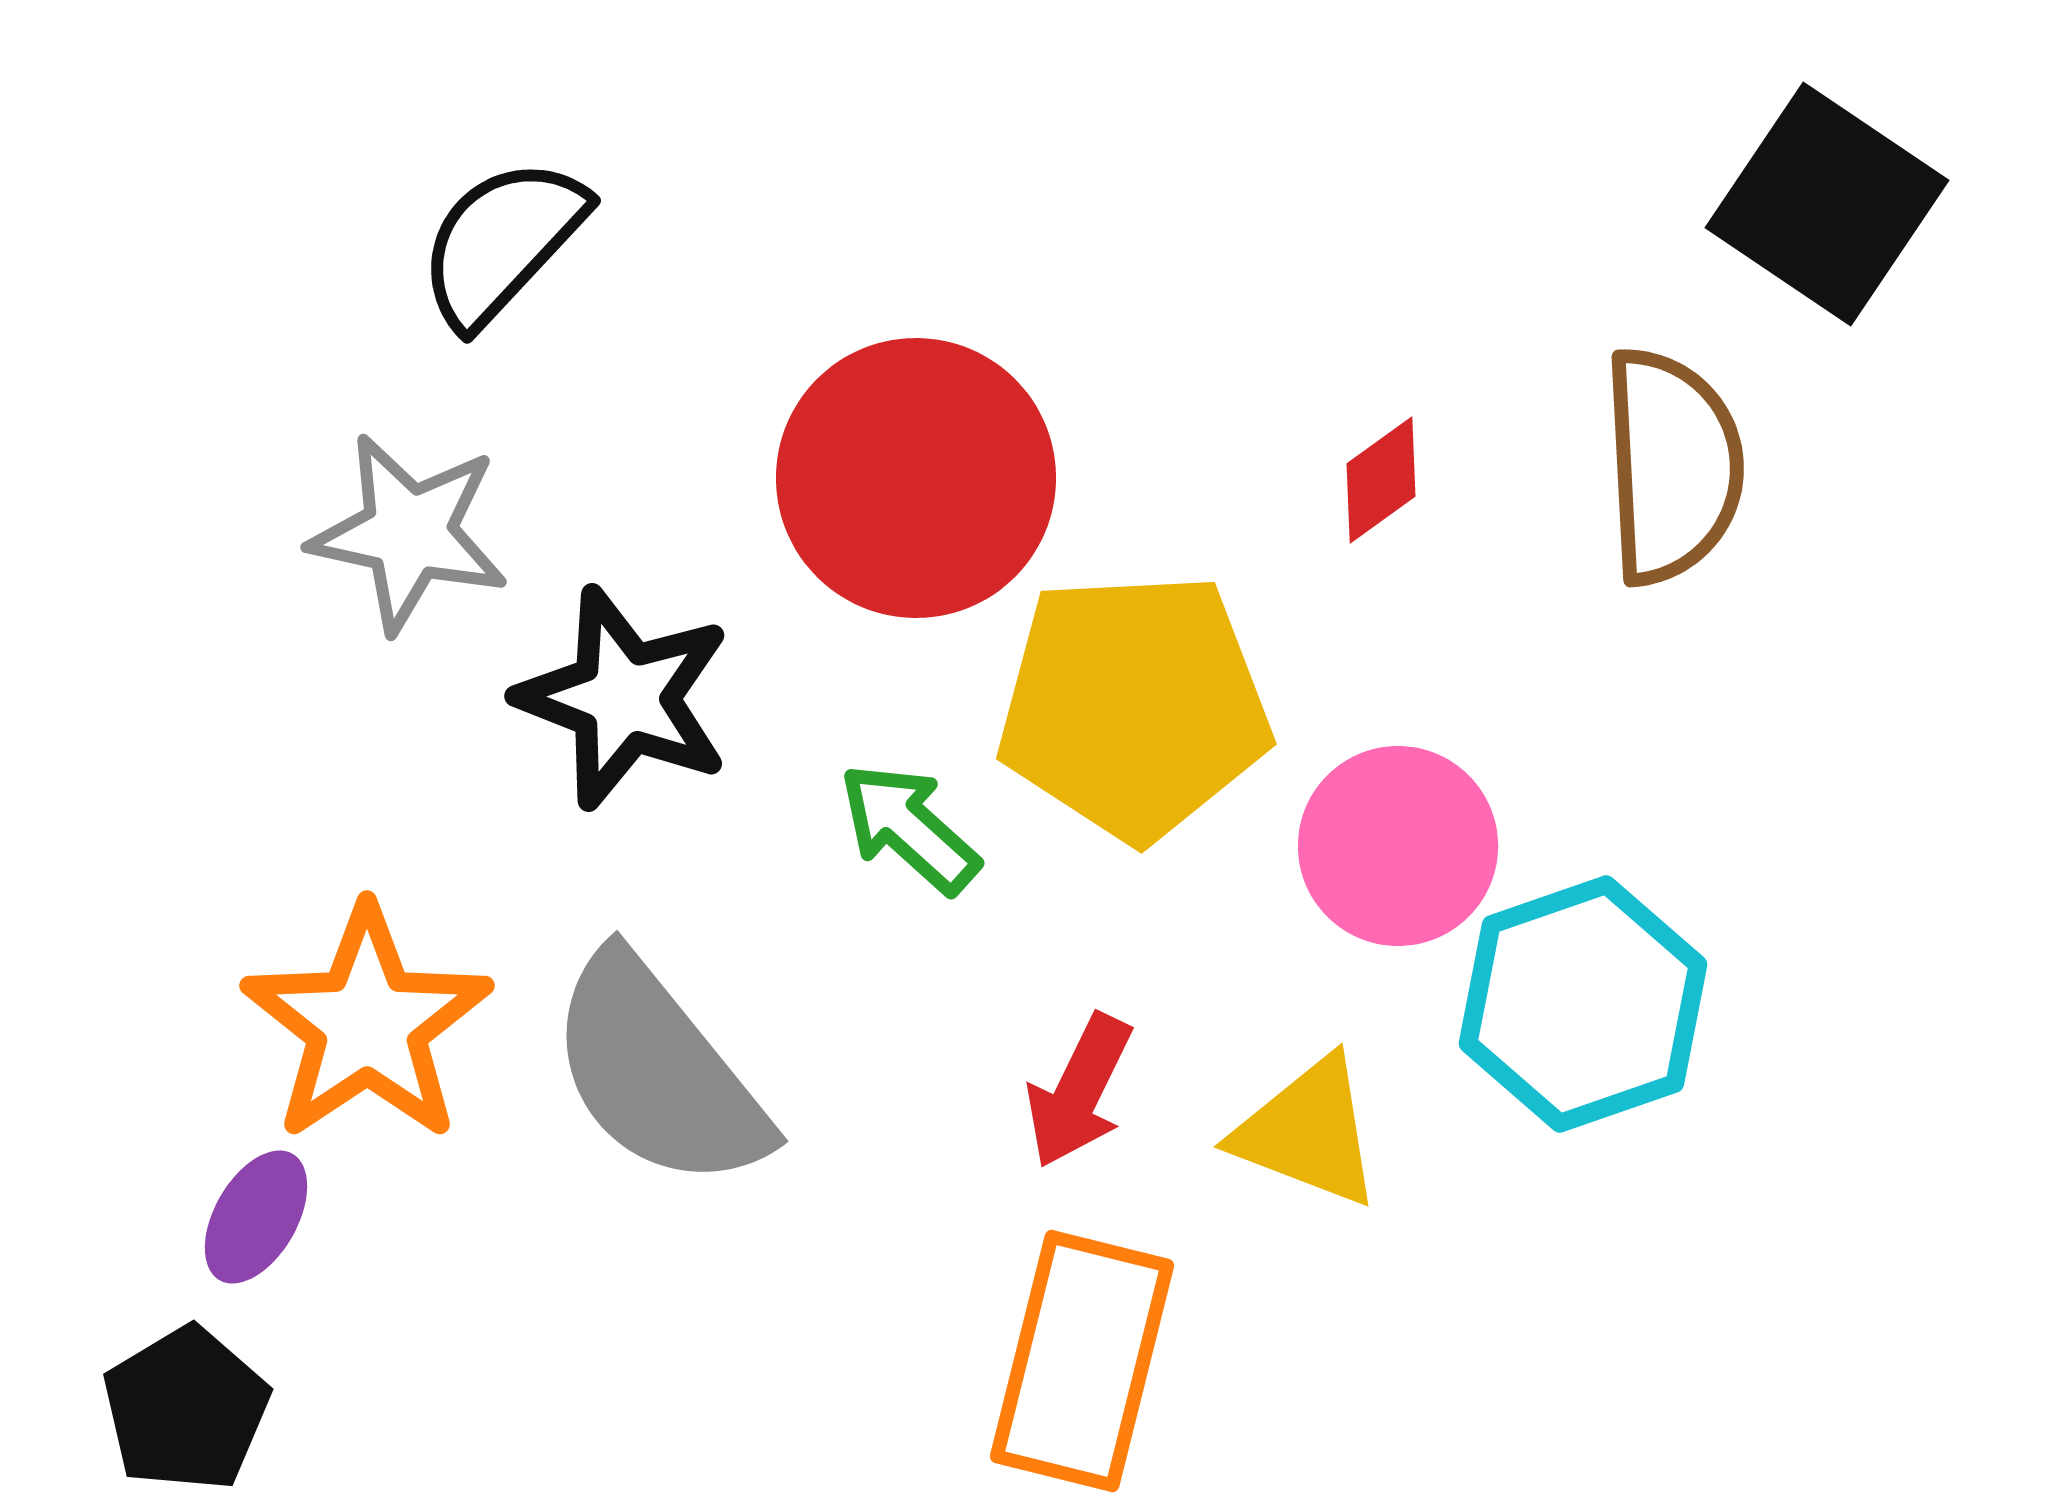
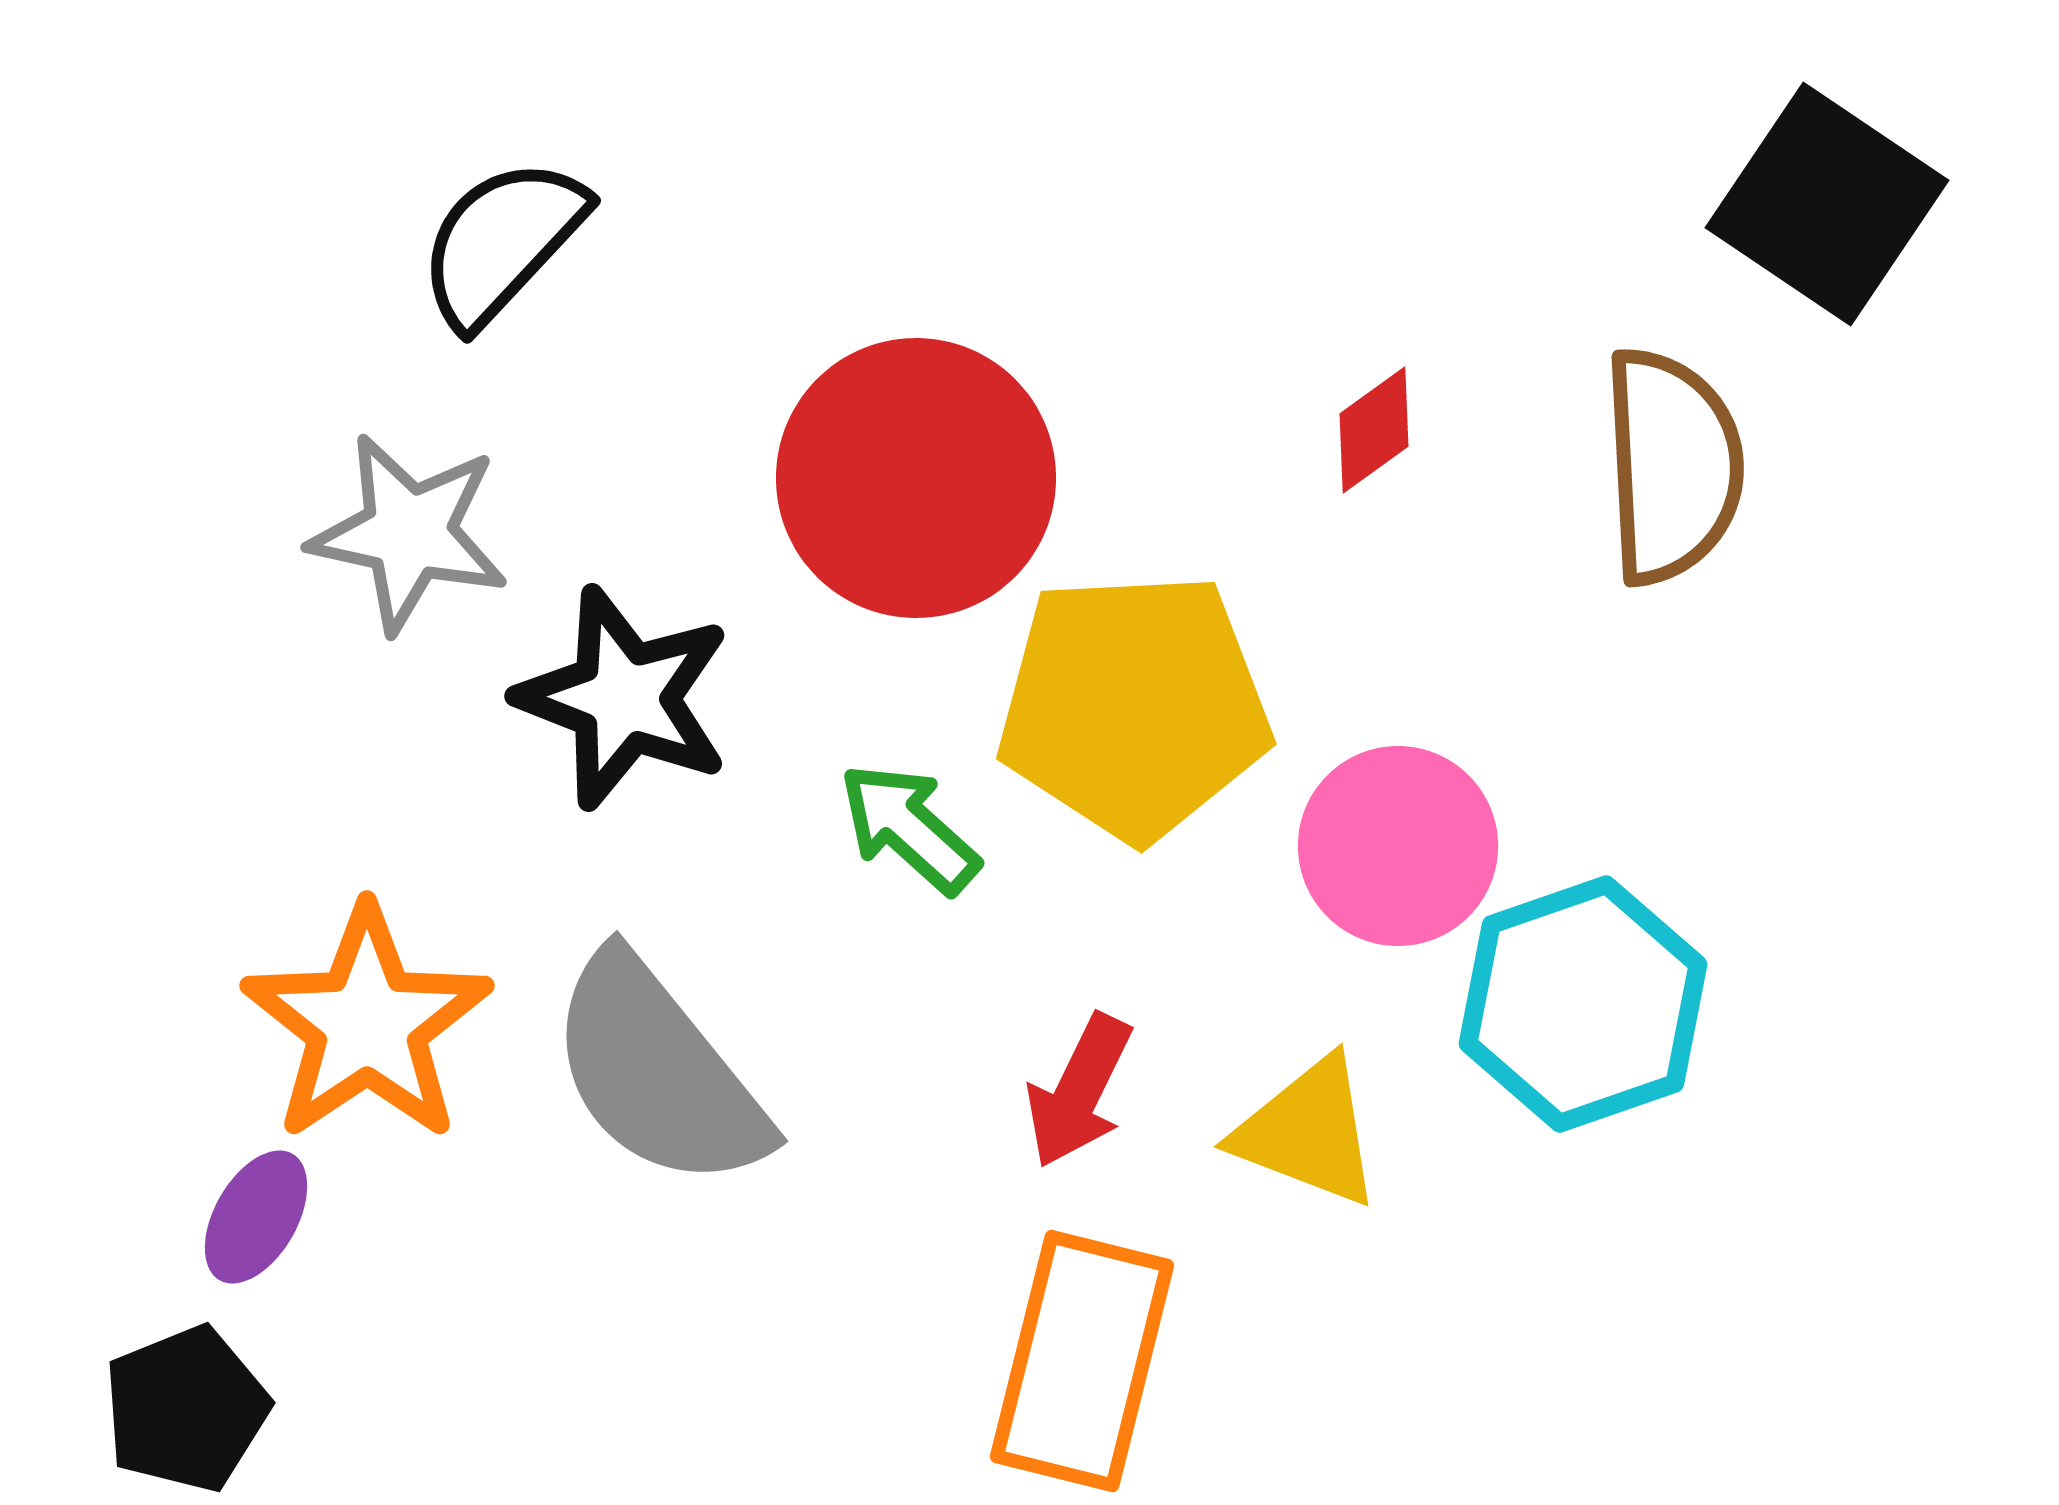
red diamond: moved 7 px left, 50 px up
black pentagon: rotated 9 degrees clockwise
